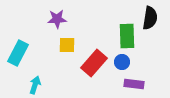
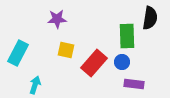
yellow square: moved 1 px left, 5 px down; rotated 12 degrees clockwise
